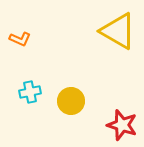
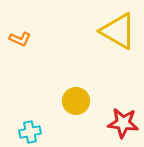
cyan cross: moved 40 px down
yellow circle: moved 5 px right
red star: moved 1 px right, 2 px up; rotated 12 degrees counterclockwise
